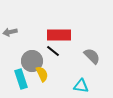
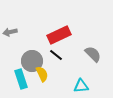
red rectangle: rotated 25 degrees counterclockwise
black line: moved 3 px right, 4 px down
gray semicircle: moved 1 px right, 2 px up
cyan triangle: rotated 14 degrees counterclockwise
